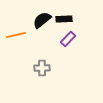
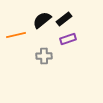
black rectangle: rotated 35 degrees counterclockwise
purple rectangle: rotated 28 degrees clockwise
gray cross: moved 2 px right, 12 px up
